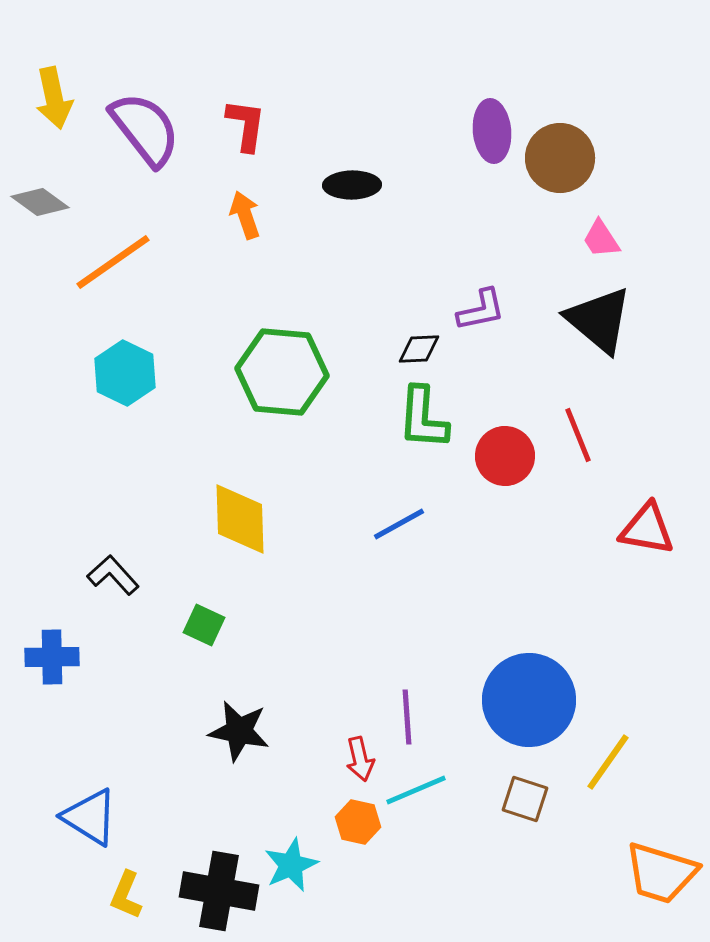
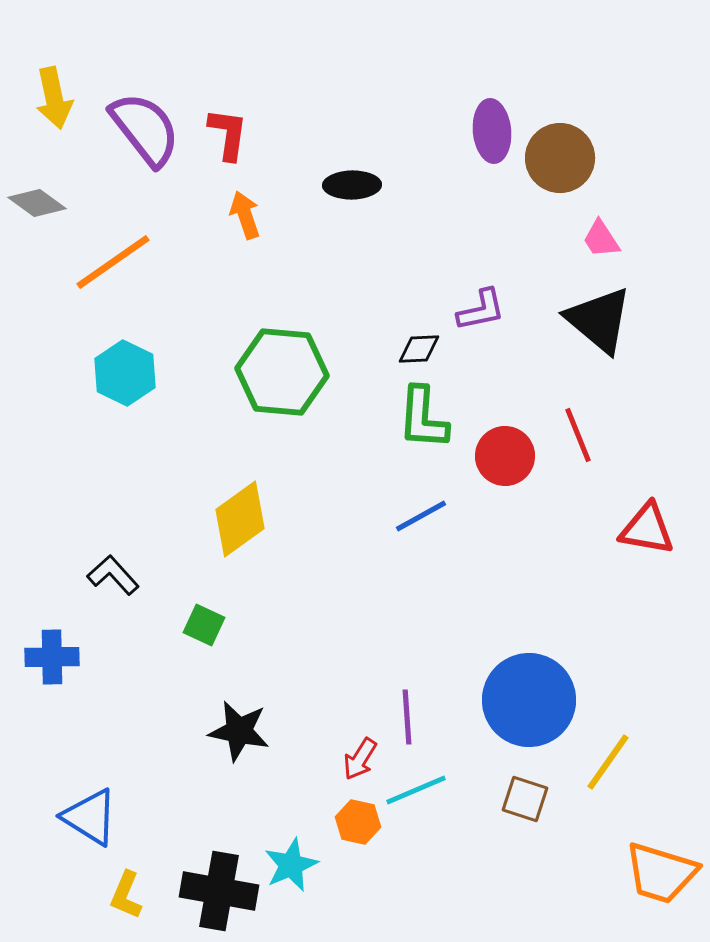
red L-shape: moved 18 px left, 9 px down
gray diamond: moved 3 px left, 1 px down
yellow diamond: rotated 56 degrees clockwise
blue line: moved 22 px right, 8 px up
red arrow: rotated 45 degrees clockwise
